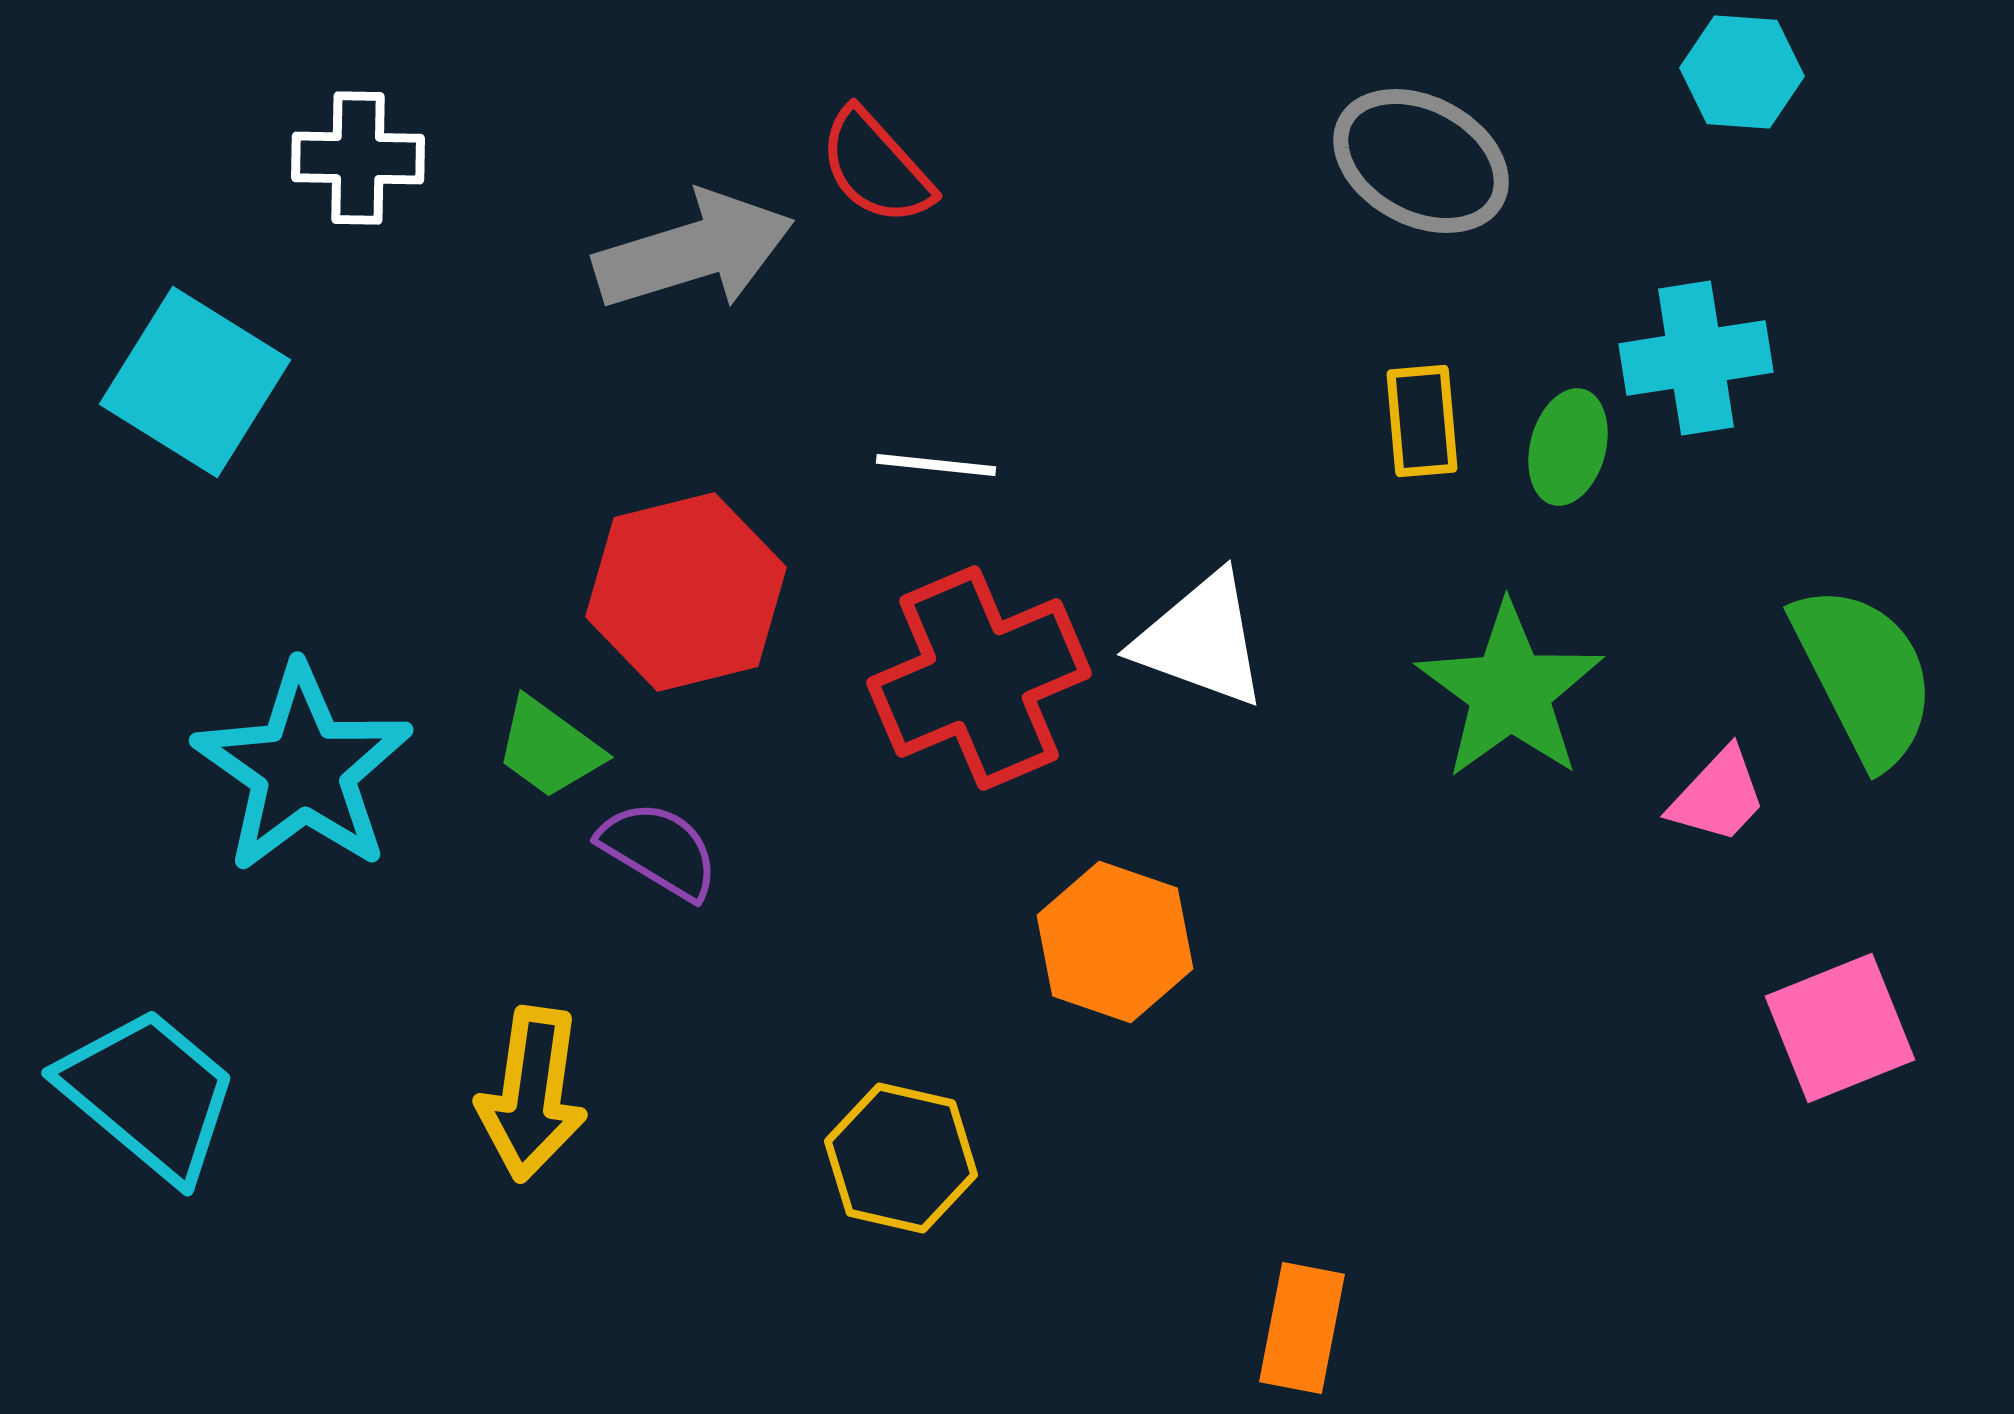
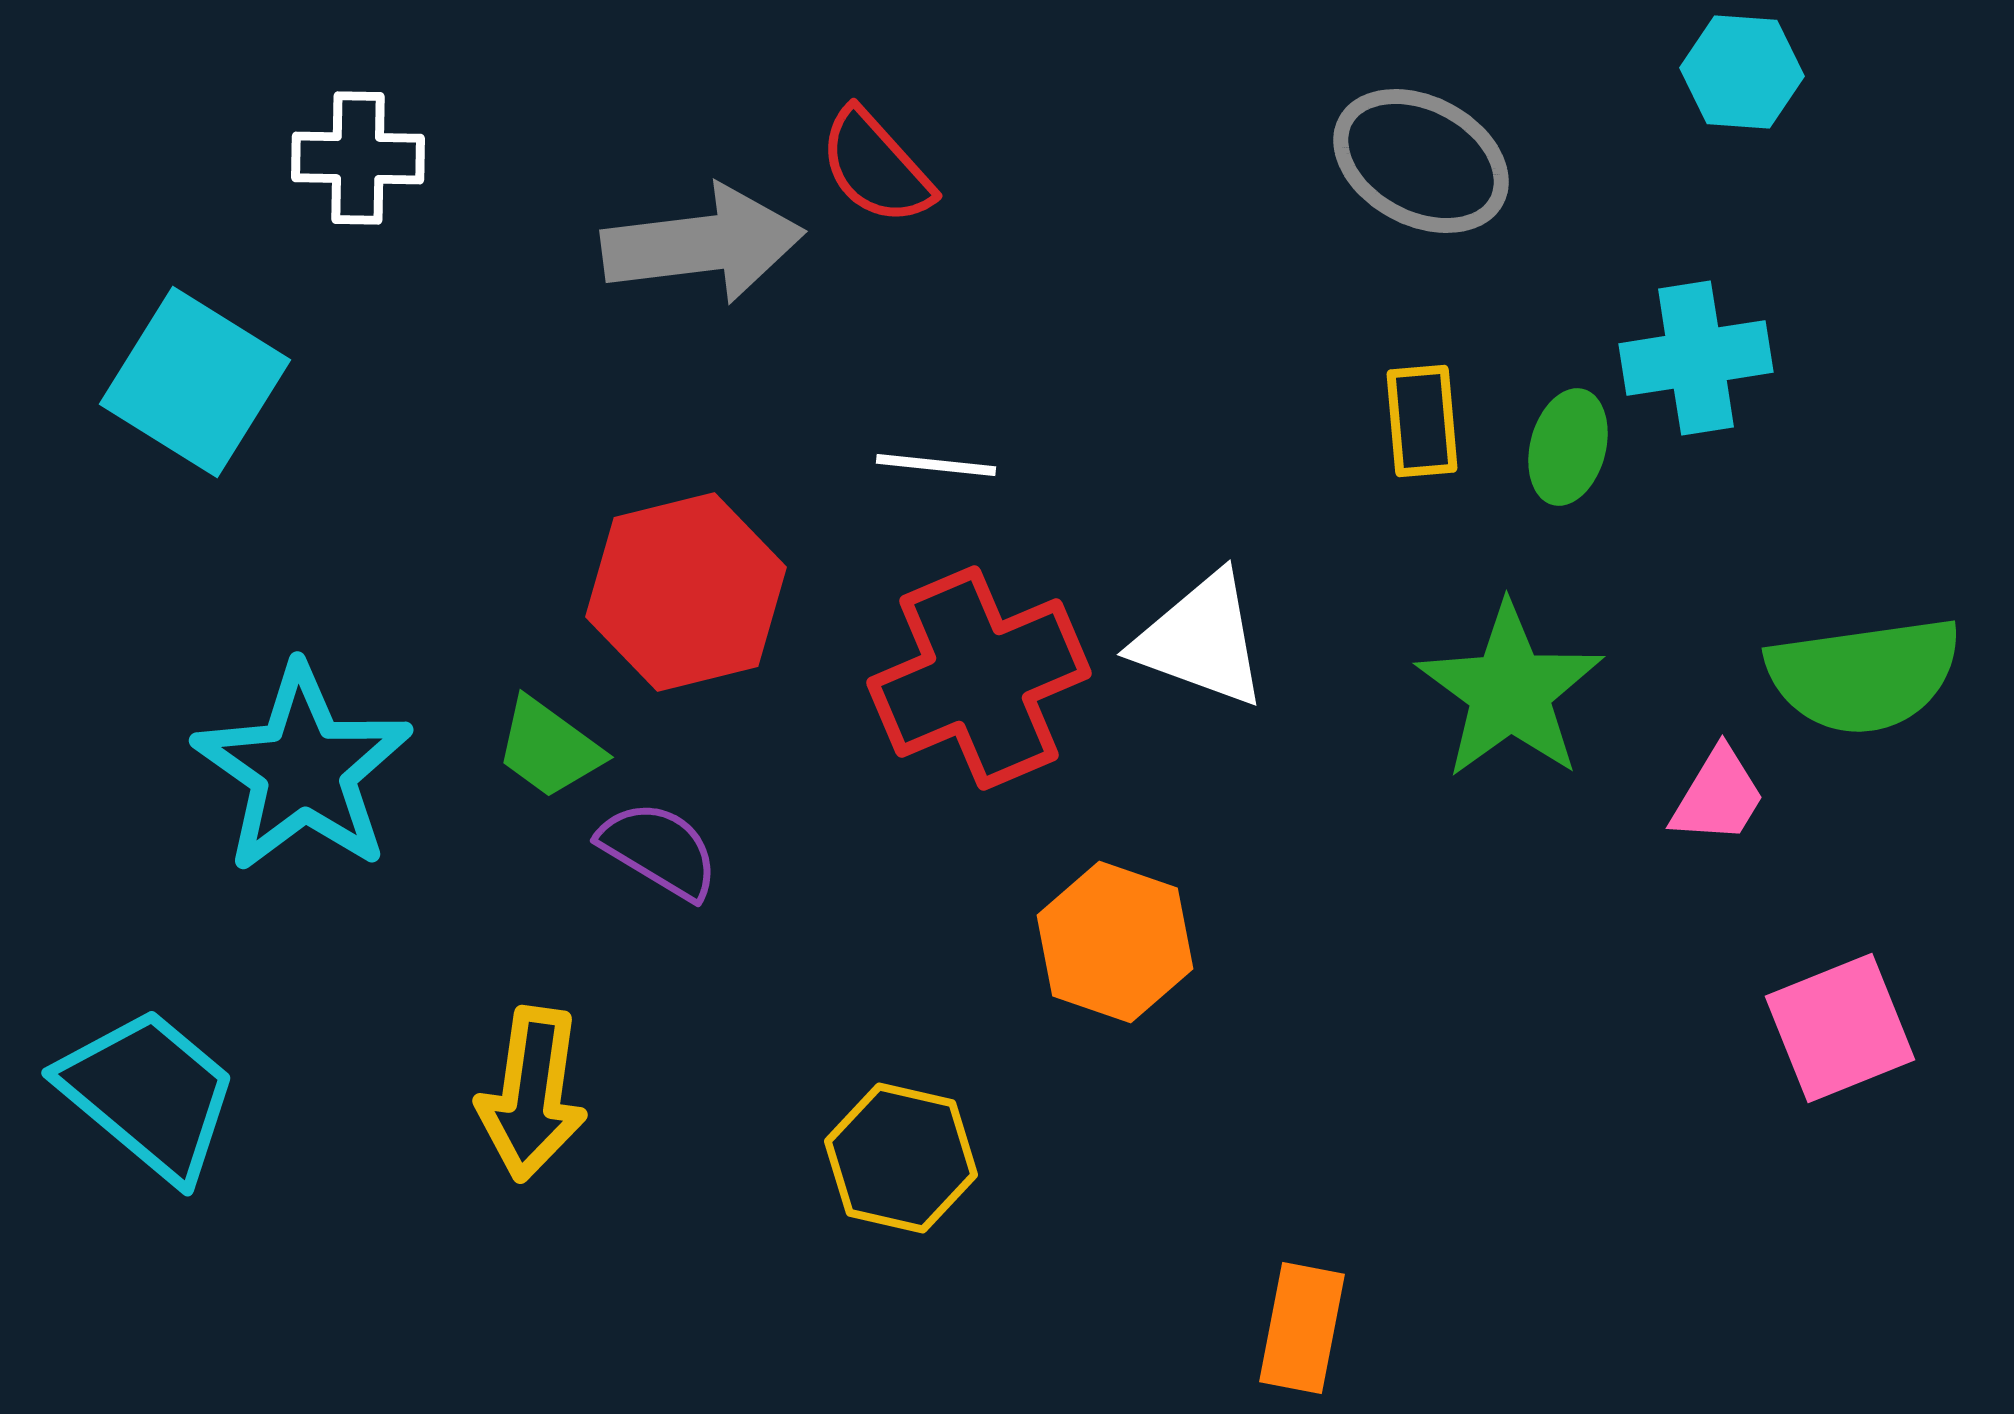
gray arrow: moved 9 px right, 7 px up; rotated 10 degrees clockwise
green semicircle: rotated 109 degrees clockwise
pink trapezoid: rotated 12 degrees counterclockwise
